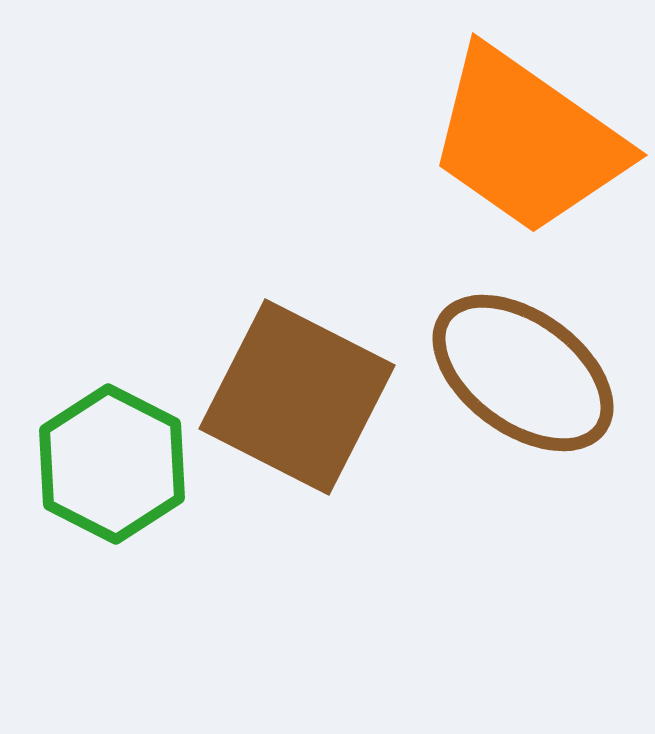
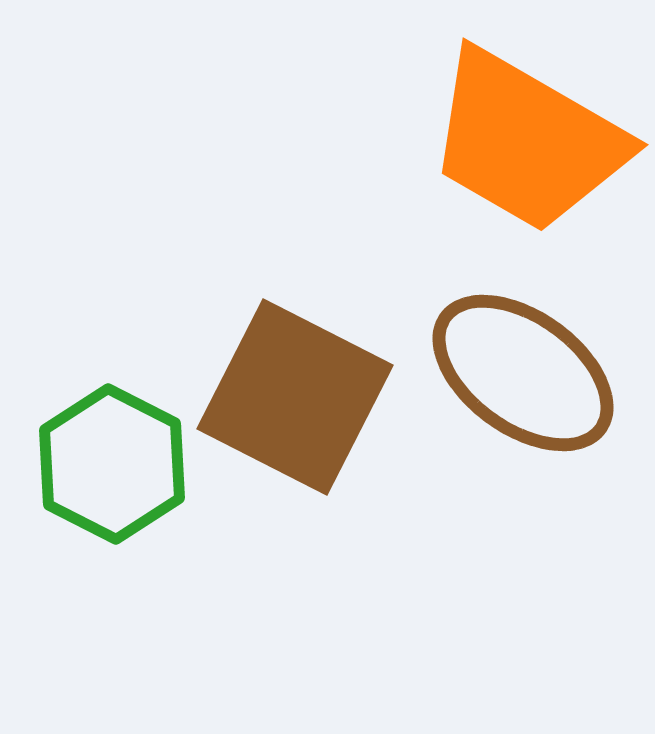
orange trapezoid: rotated 5 degrees counterclockwise
brown square: moved 2 px left
